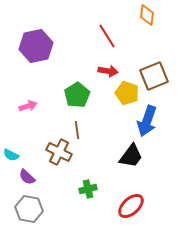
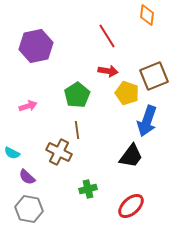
cyan semicircle: moved 1 px right, 2 px up
